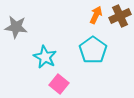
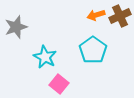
orange arrow: rotated 132 degrees counterclockwise
gray star: rotated 25 degrees counterclockwise
